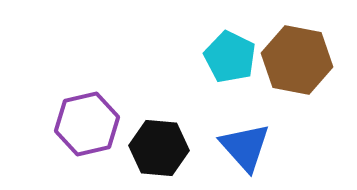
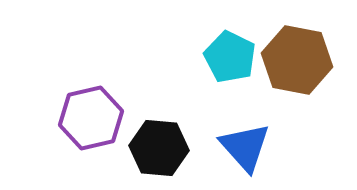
purple hexagon: moved 4 px right, 6 px up
